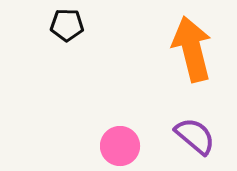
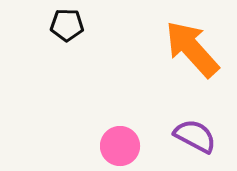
orange arrow: rotated 28 degrees counterclockwise
purple semicircle: rotated 12 degrees counterclockwise
